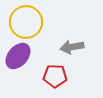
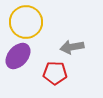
red pentagon: moved 3 px up
